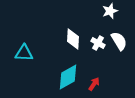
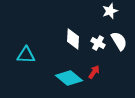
cyan triangle: moved 2 px right, 2 px down
cyan diamond: moved 1 px right, 1 px down; rotated 68 degrees clockwise
red arrow: moved 12 px up
